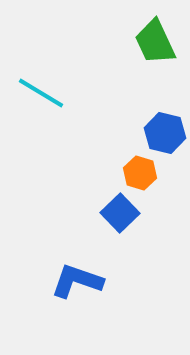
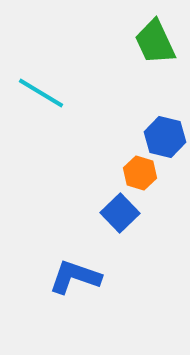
blue hexagon: moved 4 px down
blue L-shape: moved 2 px left, 4 px up
